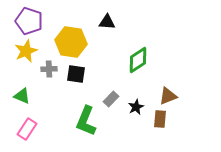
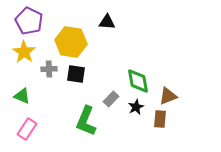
purple pentagon: rotated 8 degrees clockwise
yellow star: moved 2 px left, 1 px down; rotated 15 degrees counterclockwise
green diamond: moved 21 px down; rotated 68 degrees counterclockwise
